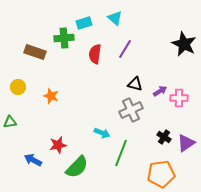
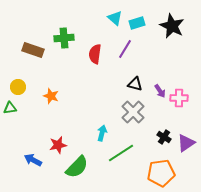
cyan rectangle: moved 53 px right
black star: moved 12 px left, 18 px up
brown rectangle: moved 2 px left, 2 px up
purple arrow: rotated 88 degrees clockwise
gray cross: moved 2 px right, 2 px down; rotated 20 degrees counterclockwise
green triangle: moved 14 px up
cyan arrow: rotated 98 degrees counterclockwise
green line: rotated 36 degrees clockwise
orange pentagon: moved 1 px up
